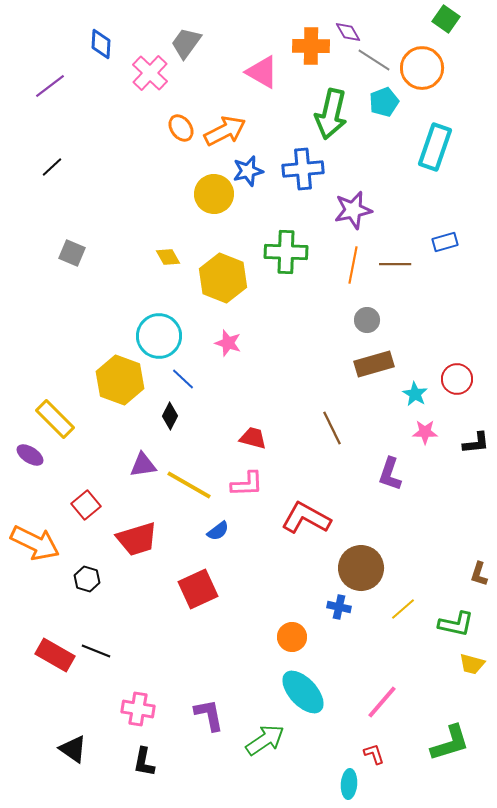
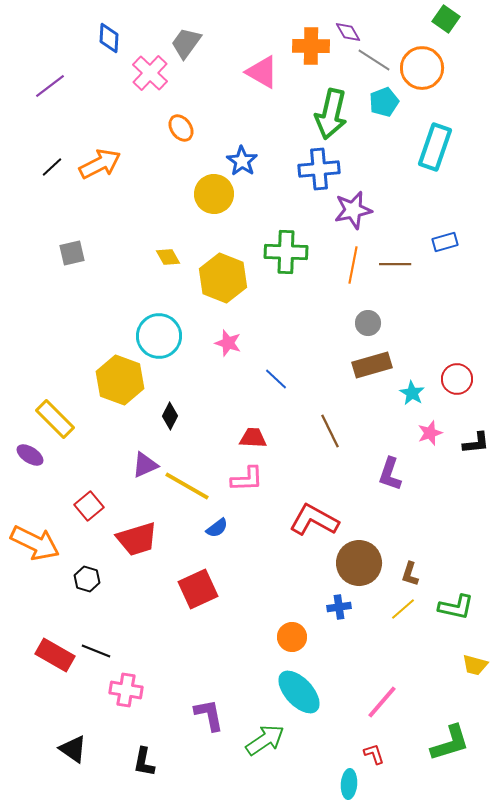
blue diamond at (101, 44): moved 8 px right, 6 px up
orange arrow at (225, 131): moved 125 px left, 33 px down
blue cross at (303, 169): moved 16 px right
blue star at (248, 171): moved 6 px left, 10 px up; rotated 24 degrees counterclockwise
gray square at (72, 253): rotated 36 degrees counterclockwise
gray circle at (367, 320): moved 1 px right, 3 px down
brown rectangle at (374, 364): moved 2 px left, 1 px down
blue line at (183, 379): moved 93 px right
cyan star at (415, 394): moved 3 px left, 1 px up
brown line at (332, 428): moved 2 px left, 3 px down
pink star at (425, 432): moved 5 px right, 1 px down; rotated 20 degrees counterclockwise
red trapezoid at (253, 438): rotated 12 degrees counterclockwise
purple triangle at (143, 465): moved 2 px right; rotated 16 degrees counterclockwise
pink L-shape at (247, 484): moved 5 px up
yellow line at (189, 485): moved 2 px left, 1 px down
red square at (86, 505): moved 3 px right, 1 px down
red L-shape at (306, 518): moved 8 px right, 2 px down
blue semicircle at (218, 531): moved 1 px left, 3 px up
brown circle at (361, 568): moved 2 px left, 5 px up
brown L-shape at (479, 574): moved 69 px left
blue cross at (339, 607): rotated 20 degrees counterclockwise
green L-shape at (456, 624): moved 17 px up
yellow trapezoid at (472, 664): moved 3 px right, 1 px down
cyan ellipse at (303, 692): moved 4 px left
pink cross at (138, 709): moved 12 px left, 19 px up
